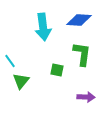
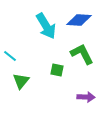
cyan arrow: moved 3 px right, 1 px up; rotated 24 degrees counterclockwise
green L-shape: rotated 35 degrees counterclockwise
cyan line: moved 5 px up; rotated 16 degrees counterclockwise
